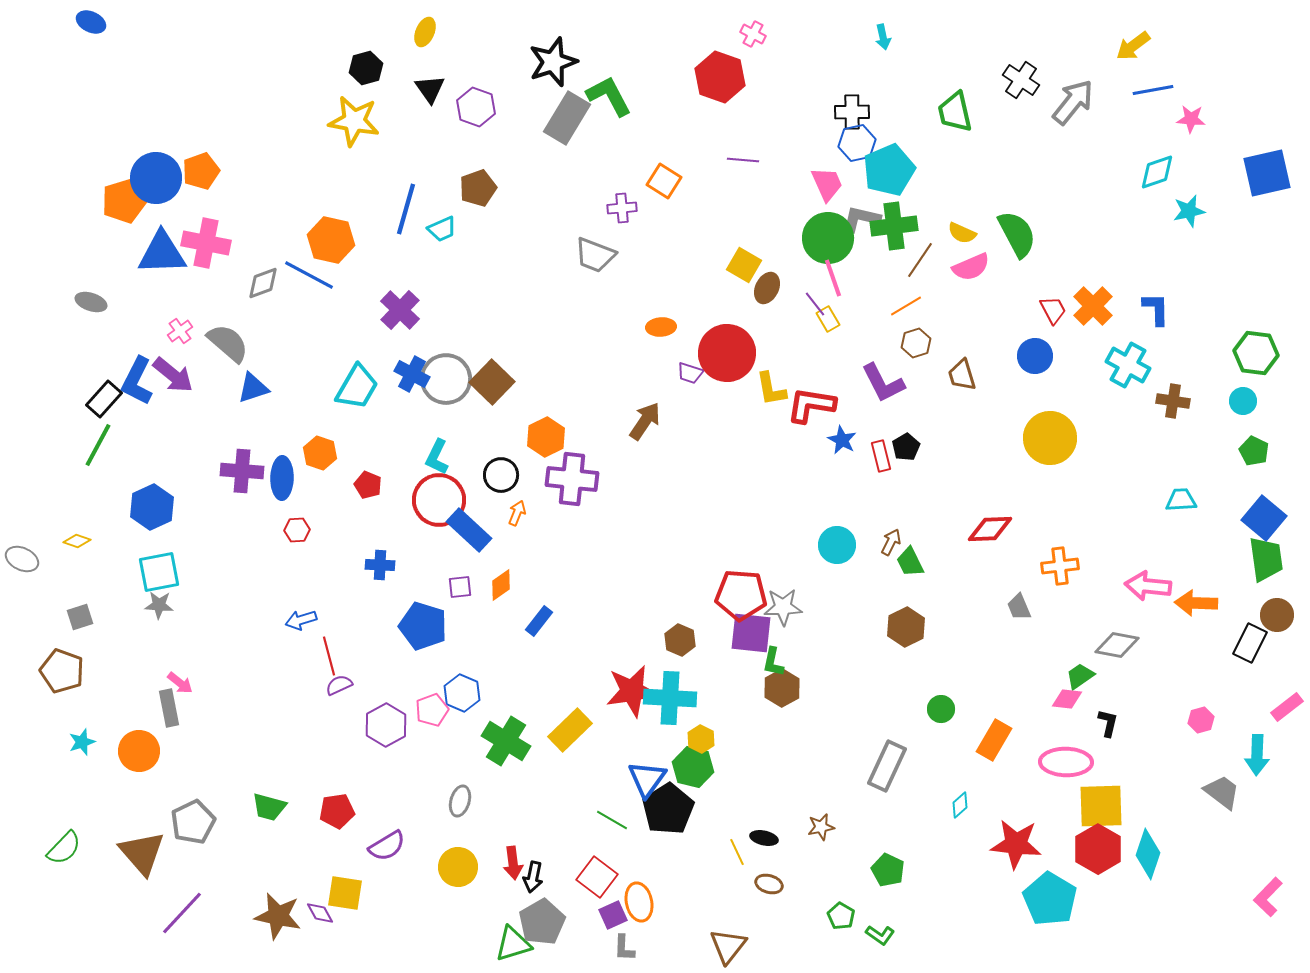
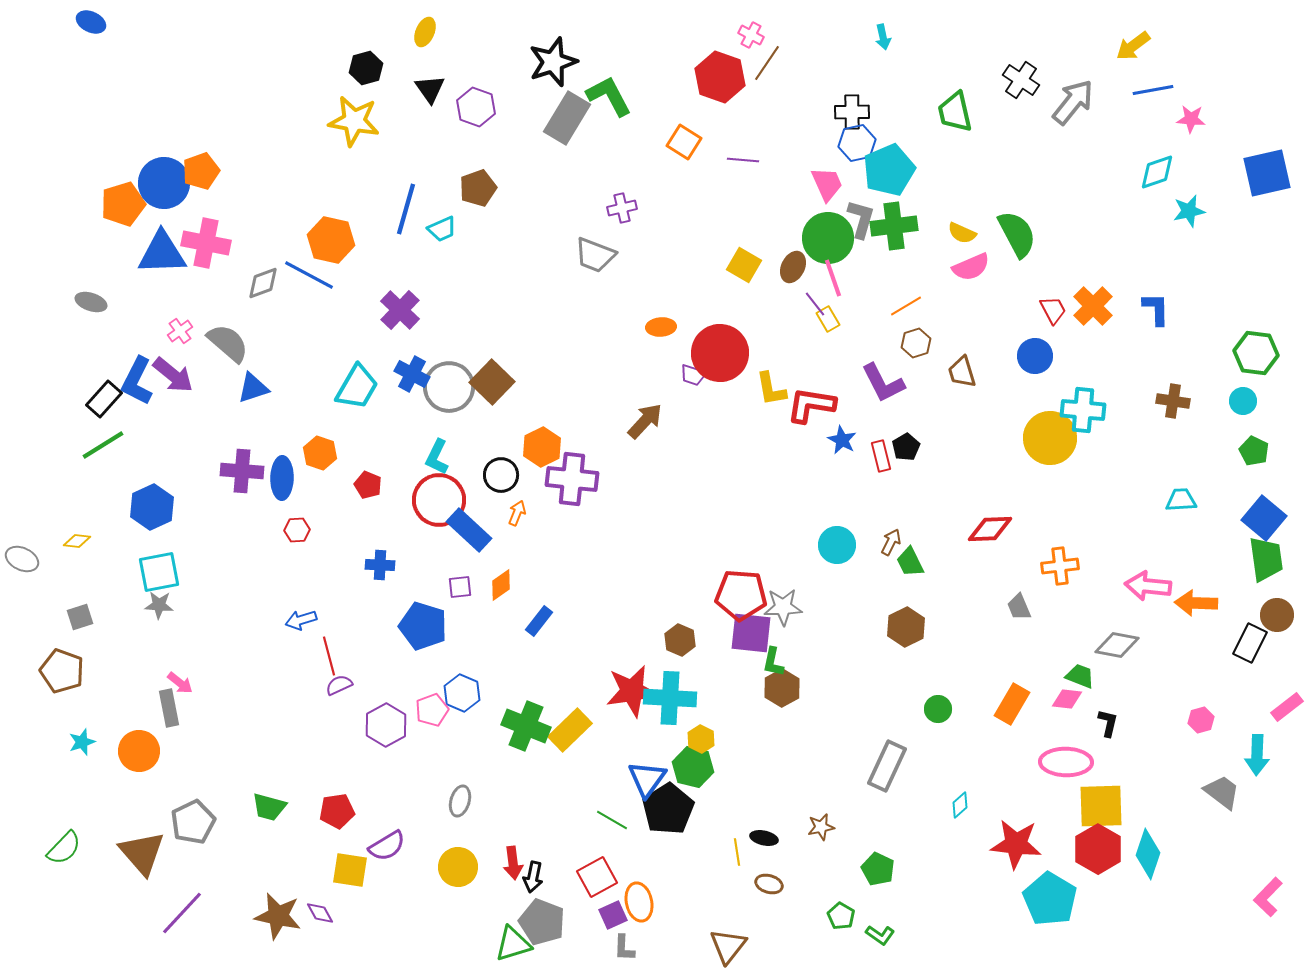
pink cross at (753, 34): moved 2 px left, 1 px down
blue circle at (156, 178): moved 8 px right, 5 px down
orange square at (664, 181): moved 20 px right, 39 px up
orange pentagon at (124, 201): moved 1 px left, 3 px down
purple cross at (622, 208): rotated 8 degrees counterclockwise
gray L-shape at (861, 219): rotated 93 degrees clockwise
brown line at (920, 260): moved 153 px left, 197 px up
brown ellipse at (767, 288): moved 26 px right, 21 px up
red circle at (727, 353): moved 7 px left
cyan cross at (1128, 365): moved 45 px left, 45 px down; rotated 24 degrees counterclockwise
purple trapezoid at (690, 373): moved 3 px right, 2 px down
brown trapezoid at (962, 375): moved 3 px up
gray circle at (446, 379): moved 3 px right, 8 px down
brown arrow at (645, 421): rotated 9 degrees clockwise
orange hexagon at (546, 437): moved 4 px left, 10 px down
green line at (98, 445): moved 5 px right; rotated 30 degrees clockwise
yellow diamond at (77, 541): rotated 12 degrees counterclockwise
green trapezoid at (1080, 676): rotated 56 degrees clockwise
green circle at (941, 709): moved 3 px left
orange rectangle at (994, 740): moved 18 px right, 36 px up
green cross at (506, 741): moved 20 px right, 15 px up; rotated 9 degrees counterclockwise
yellow line at (737, 852): rotated 16 degrees clockwise
green pentagon at (888, 870): moved 10 px left, 1 px up
red square at (597, 877): rotated 24 degrees clockwise
yellow square at (345, 893): moved 5 px right, 23 px up
gray pentagon at (542, 922): rotated 21 degrees counterclockwise
